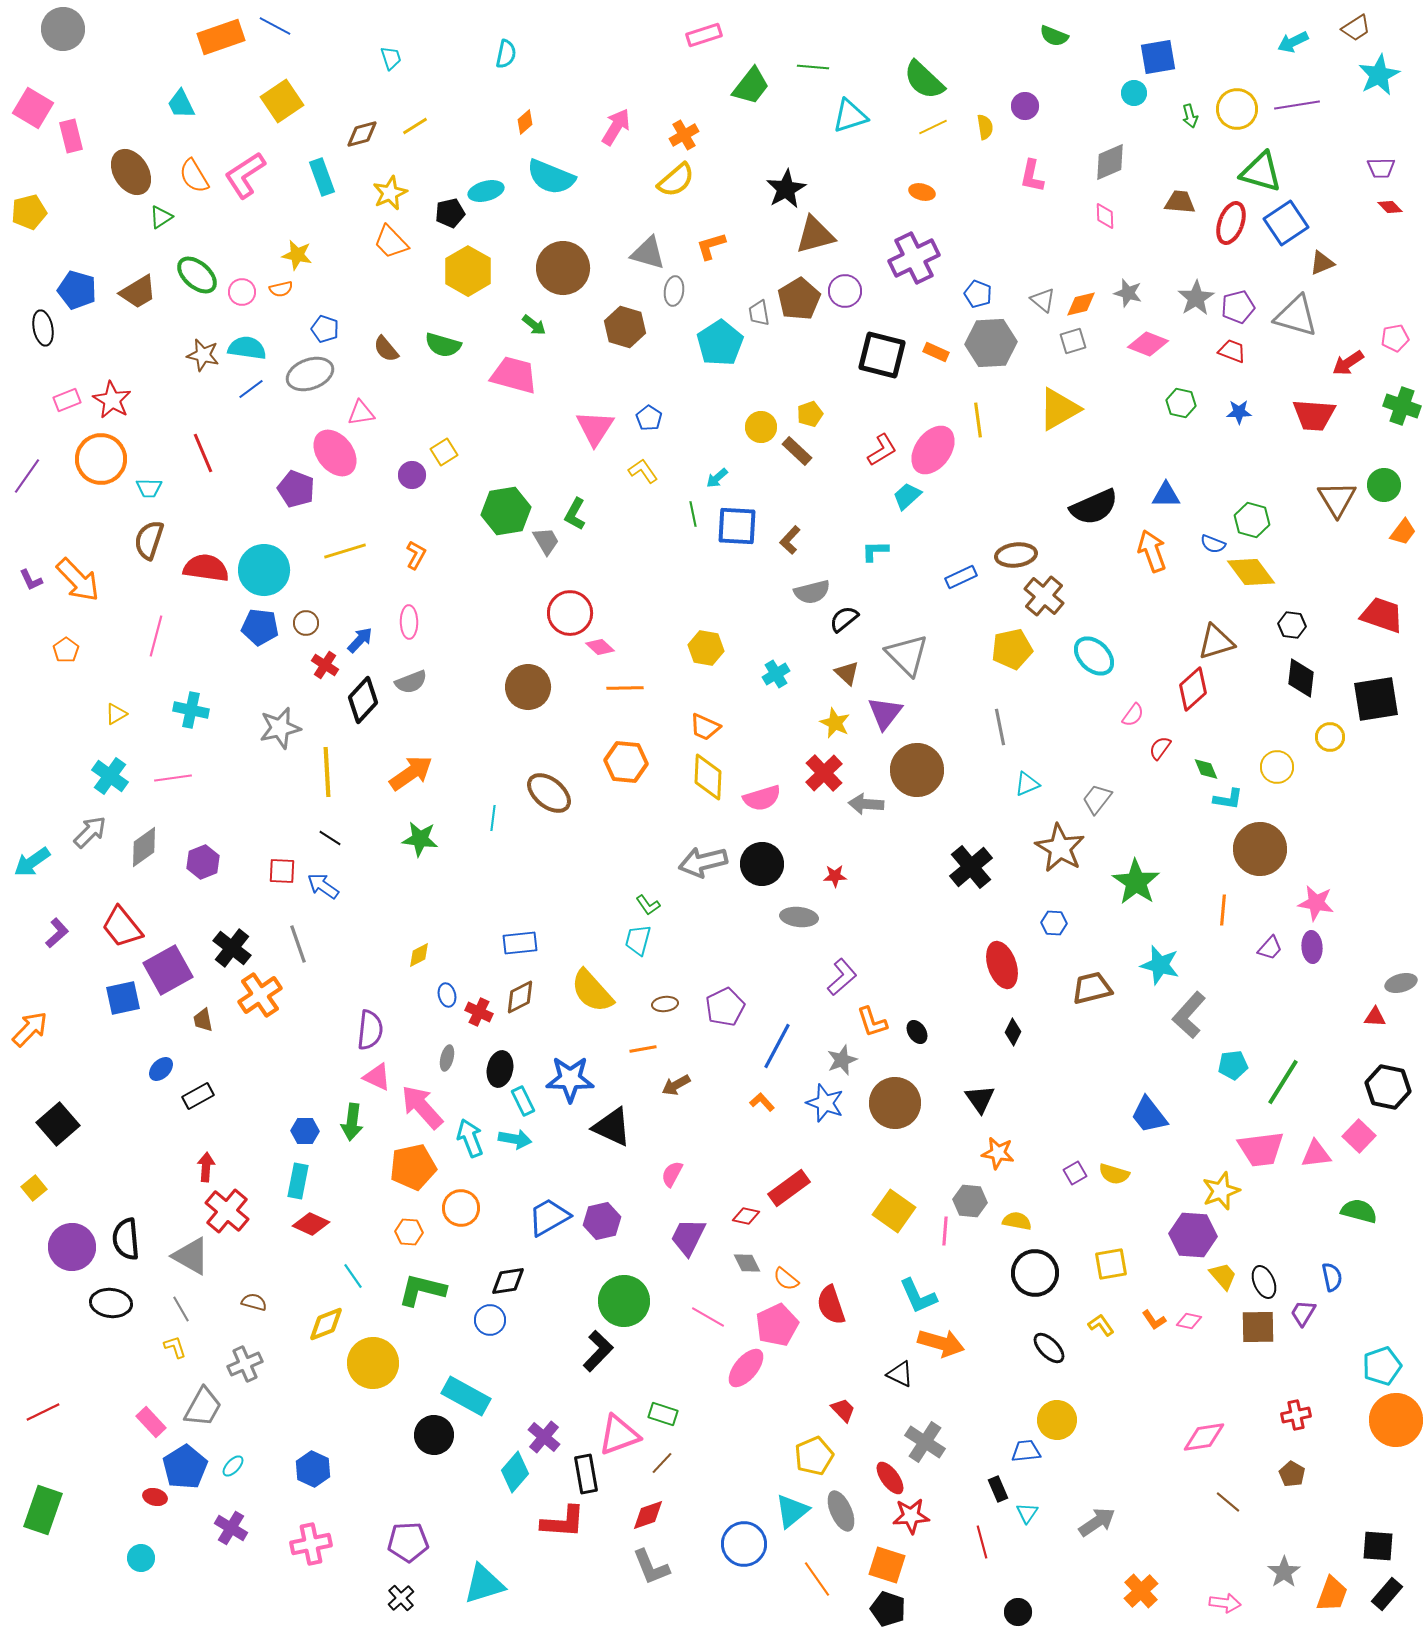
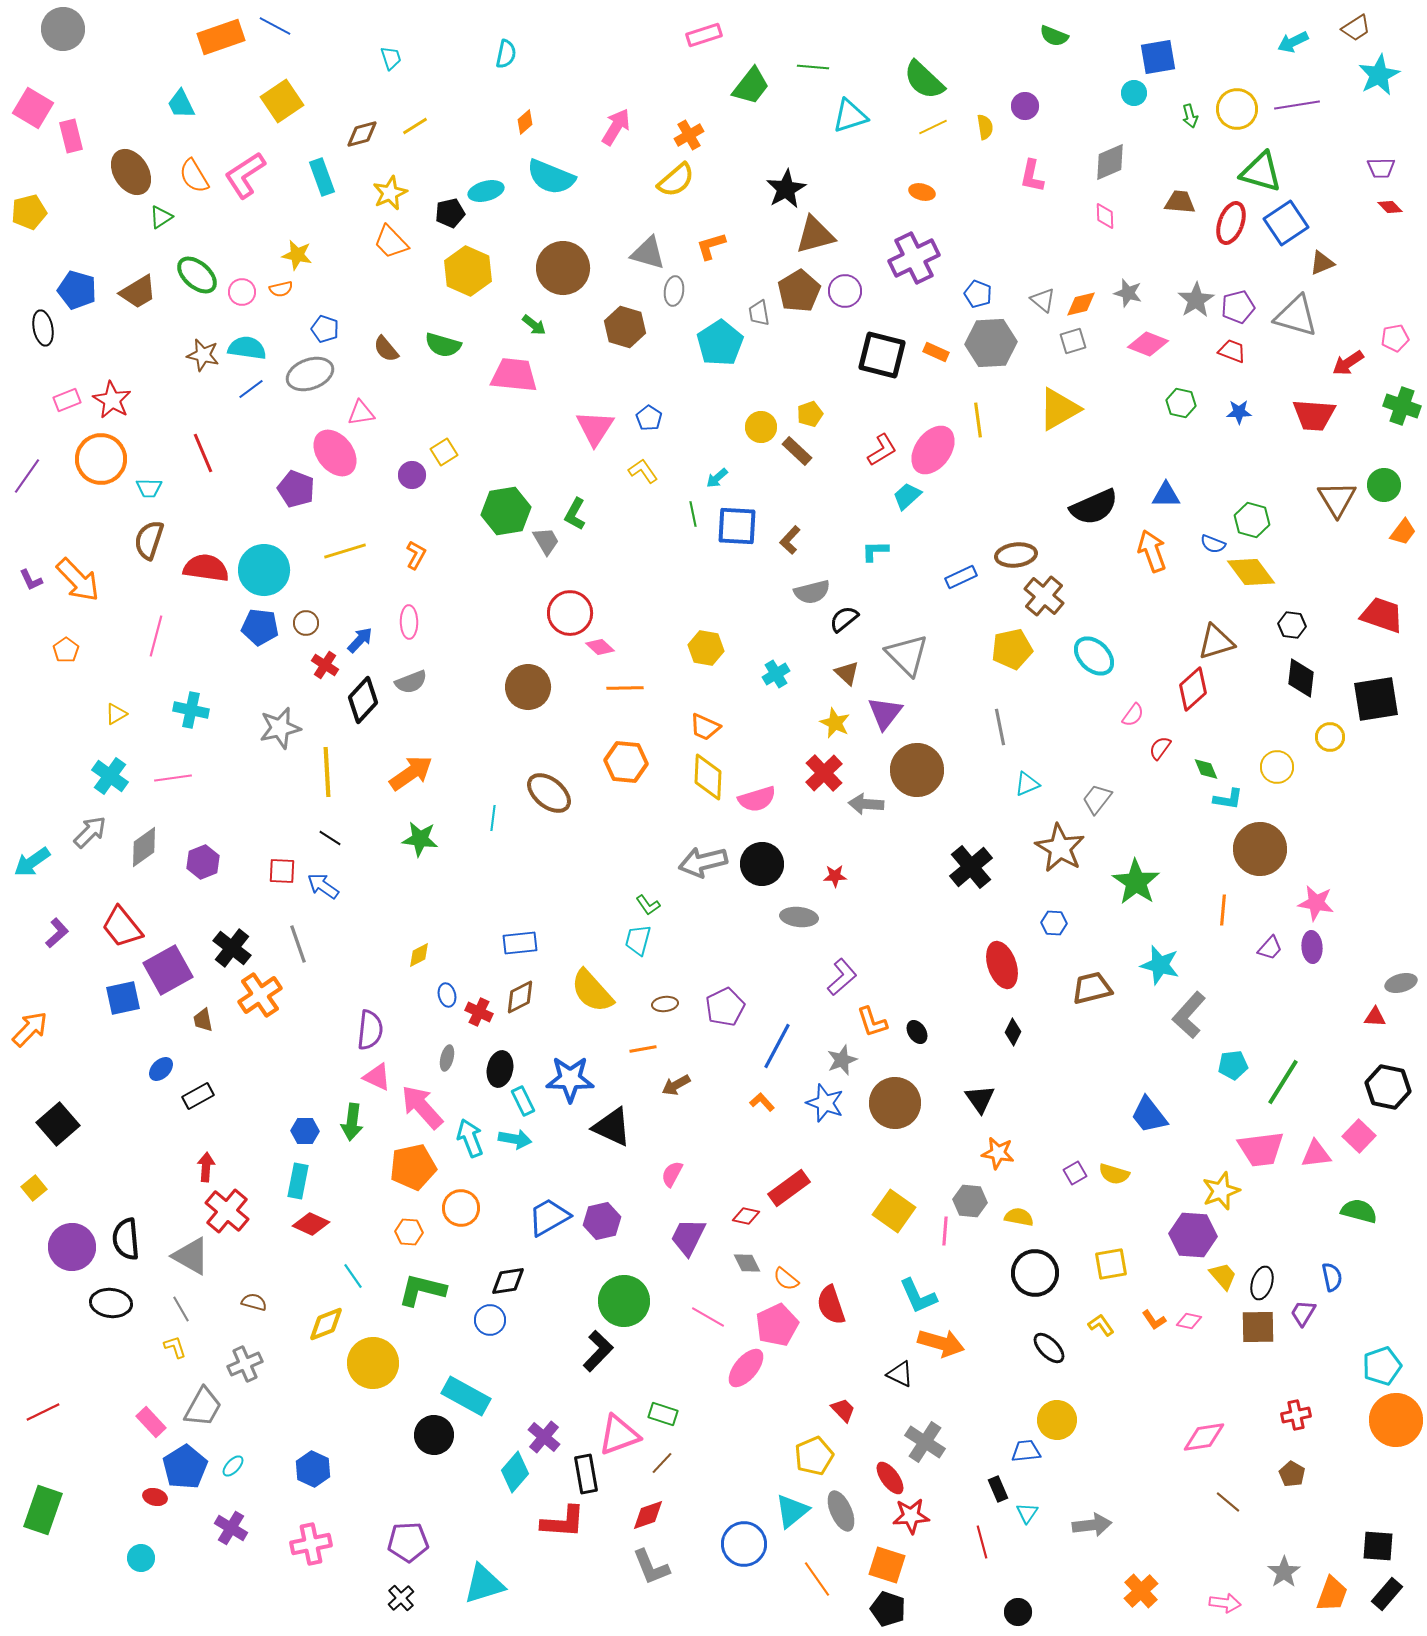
orange cross at (684, 135): moved 5 px right
yellow hexagon at (468, 271): rotated 6 degrees counterclockwise
gray star at (1196, 298): moved 2 px down
brown pentagon at (799, 299): moved 8 px up
pink trapezoid at (514, 375): rotated 9 degrees counterclockwise
pink semicircle at (762, 798): moved 5 px left, 1 px down
yellow semicircle at (1017, 1221): moved 2 px right, 4 px up
black ellipse at (1264, 1282): moved 2 px left, 1 px down; rotated 40 degrees clockwise
gray arrow at (1097, 1522): moved 5 px left, 3 px down; rotated 27 degrees clockwise
